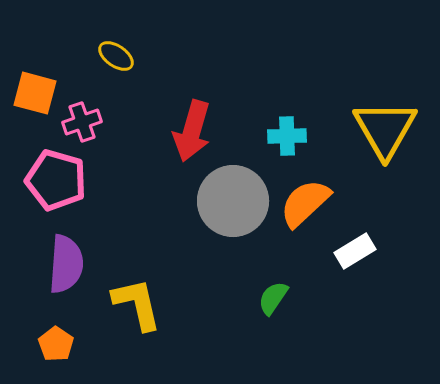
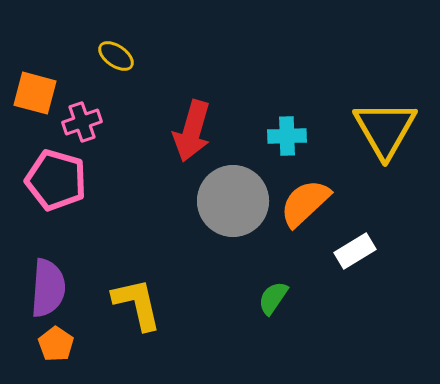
purple semicircle: moved 18 px left, 24 px down
